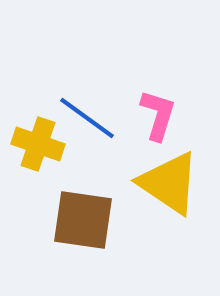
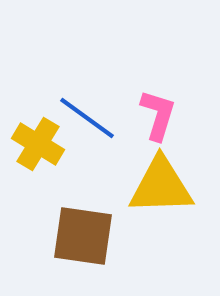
yellow cross: rotated 12 degrees clockwise
yellow triangle: moved 8 px left, 3 px down; rotated 36 degrees counterclockwise
brown square: moved 16 px down
